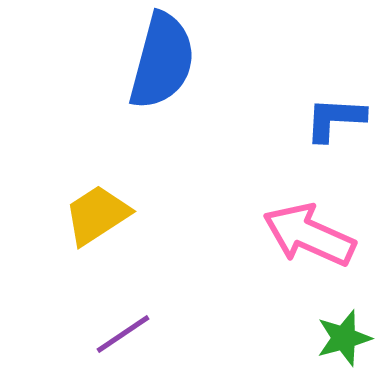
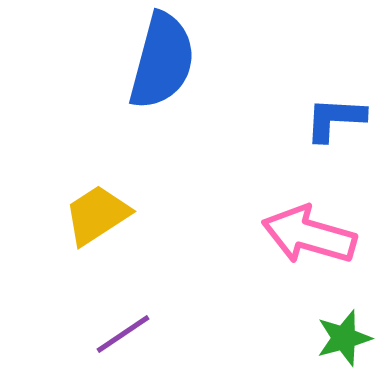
pink arrow: rotated 8 degrees counterclockwise
